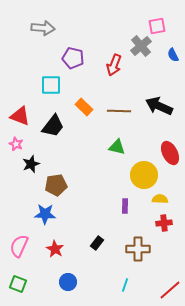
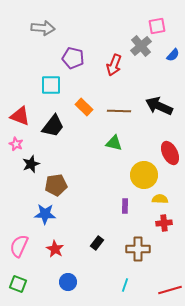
blue semicircle: rotated 112 degrees counterclockwise
green triangle: moved 3 px left, 4 px up
red line: rotated 25 degrees clockwise
